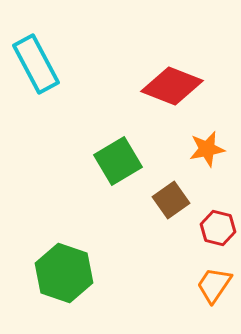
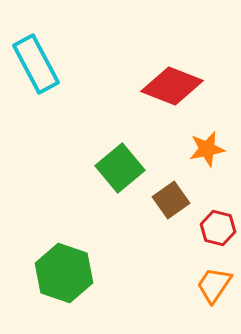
green square: moved 2 px right, 7 px down; rotated 9 degrees counterclockwise
